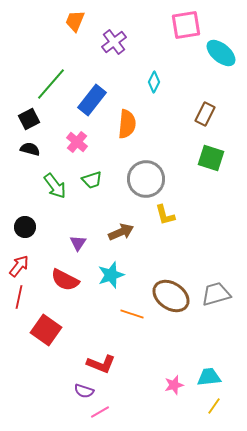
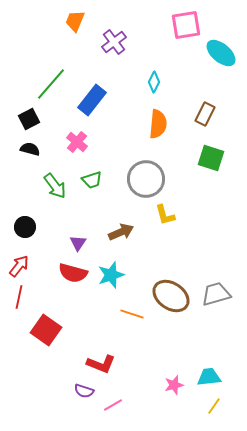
orange semicircle: moved 31 px right
red semicircle: moved 8 px right, 7 px up; rotated 12 degrees counterclockwise
pink line: moved 13 px right, 7 px up
